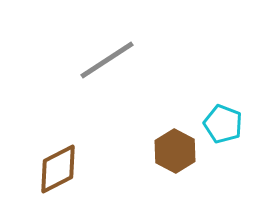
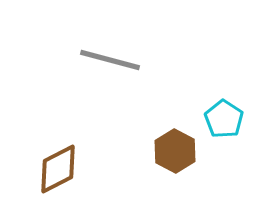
gray line: moved 3 px right; rotated 48 degrees clockwise
cyan pentagon: moved 1 px right, 5 px up; rotated 12 degrees clockwise
